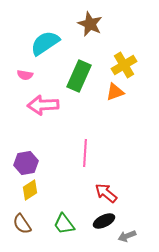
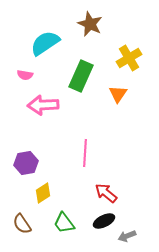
yellow cross: moved 5 px right, 7 px up
green rectangle: moved 2 px right
orange triangle: moved 3 px right, 2 px down; rotated 36 degrees counterclockwise
yellow diamond: moved 13 px right, 3 px down
green trapezoid: moved 1 px up
